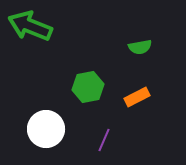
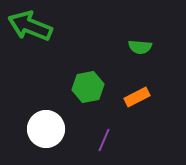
green semicircle: rotated 15 degrees clockwise
